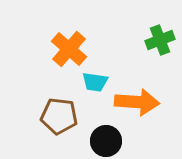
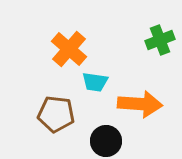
orange arrow: moved 3 px right, 2 px down
brown pentagon: moved 3 px left, 2 px up
